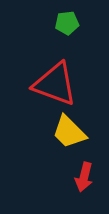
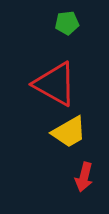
red triangle: rotated 9 degrees clockwise
yellow trapezoid: rotated 75 degrees counterclockwise
